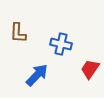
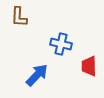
brown L-shape: moved 1 px right, 16 px up
red trapezoid: moved 1 px left, 3 px up; rotated 35 degrees counterclockwise
